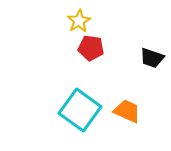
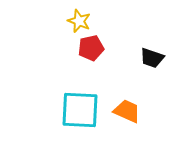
yellow star: rotated 20 degrees counterclockwise
red pentagon: rotated 20 degrees counterclockwise
cyan square: rotated 33 degrees counterclockwise
